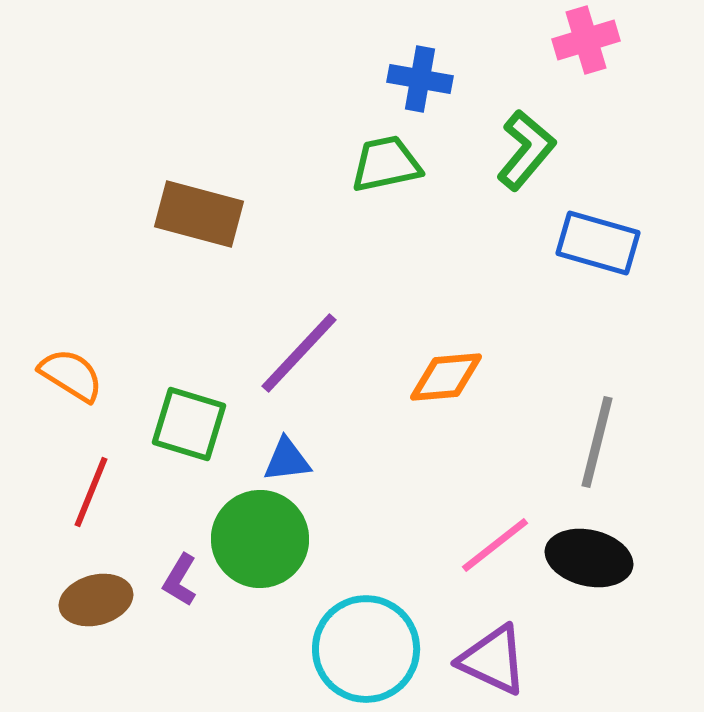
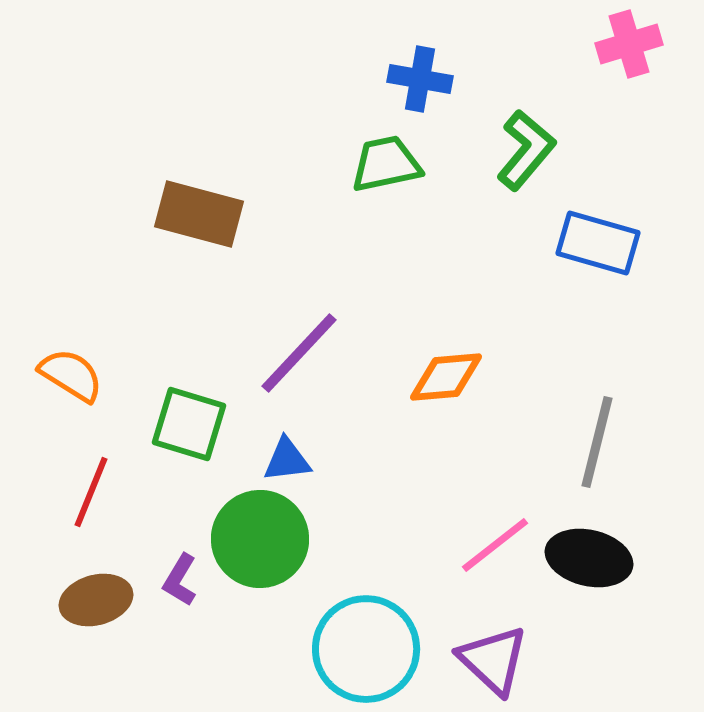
pink cross: moved 43 px right, 4 px down
purple triangle: rotated 18 degrees clockwise
